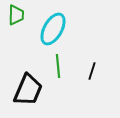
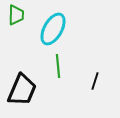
black line: moved 3 px right, 10 px down
black trapezoid: moved 6 px left
